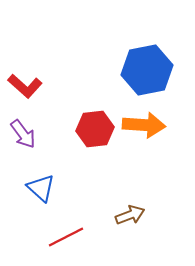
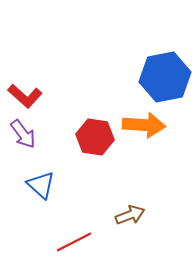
blue hexagon: moved 18 px right, 7 px down
red L-shape: moved 10 px down
red hexagon: moved 8 px down; rotated 15 degrees clockwise
blue triangle: moved 3 px up
red line: moved 8 px right, 5 px down
